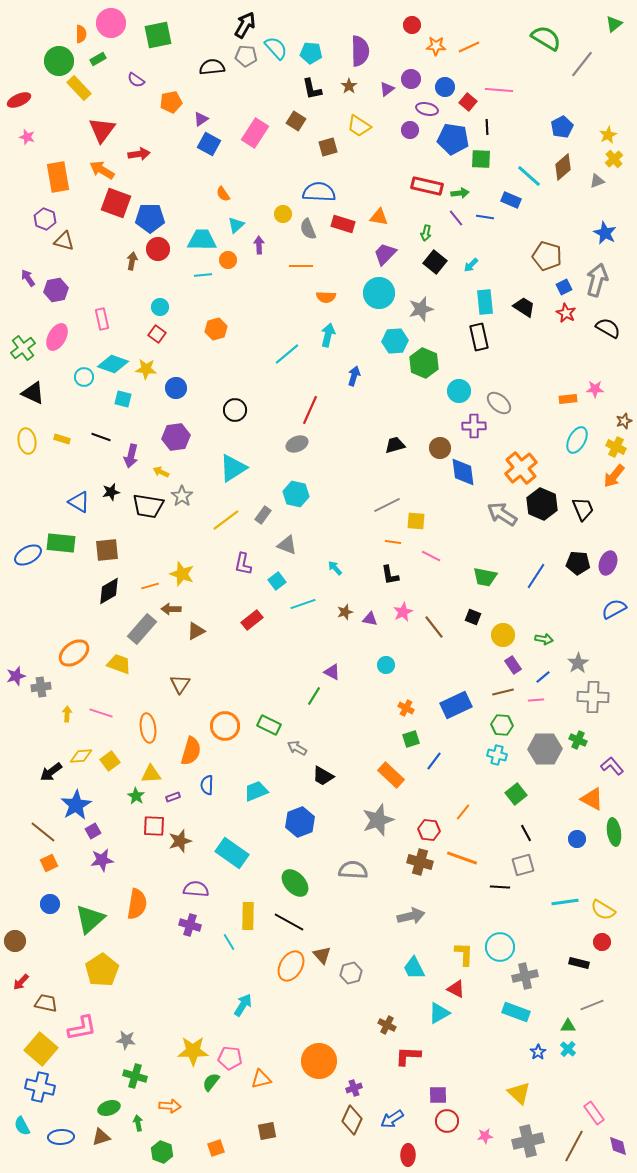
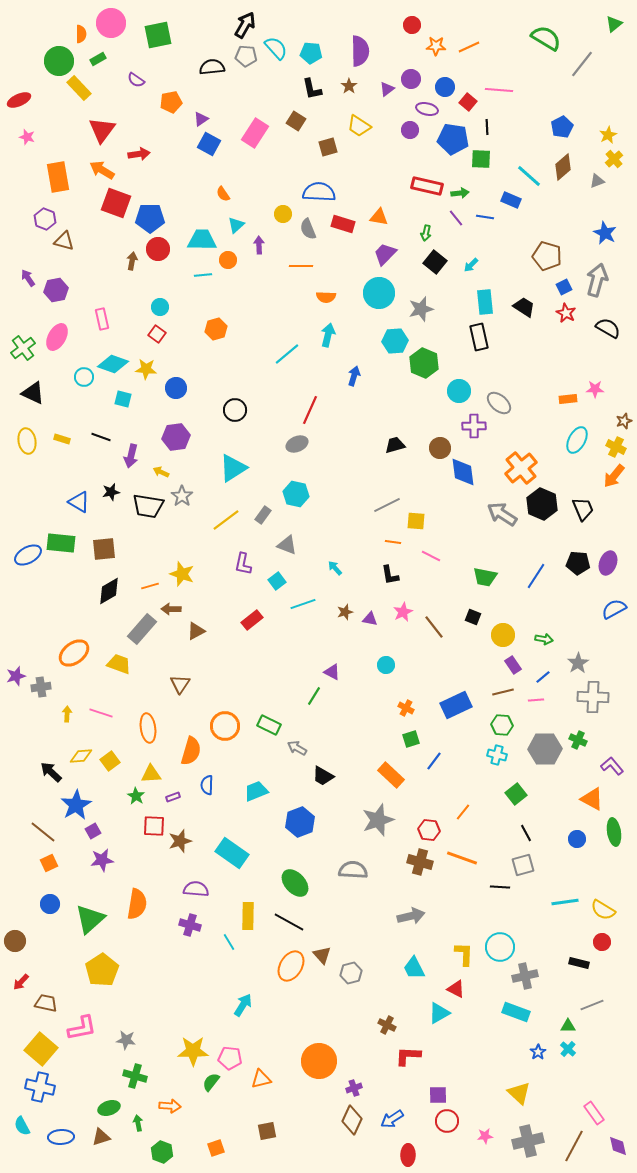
brown square at (107, 550): moved 3 px left, 1 px up
black arrow at (51, 772): rotated 80 degrees clockwise
